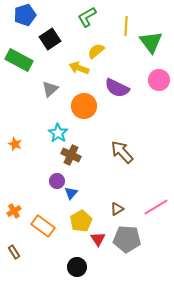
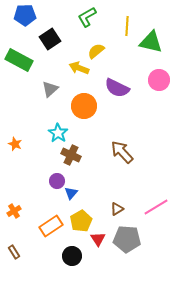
blue pentagon: rotated 15 degrees clockwise
yellow line: moved 1 px right
green triangle: rotated 40 degrees counterclockwise
orange rectangle: moved 8 px right; rotated 70 degrees counterclockwise
black circle: moved 5 px left, 11 px up
